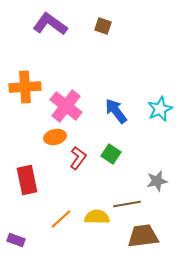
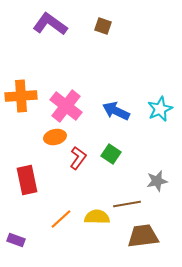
orange cross: moved 4 px left, 9 px down
blue arrow: rotated 28 degrees counterclockwise
